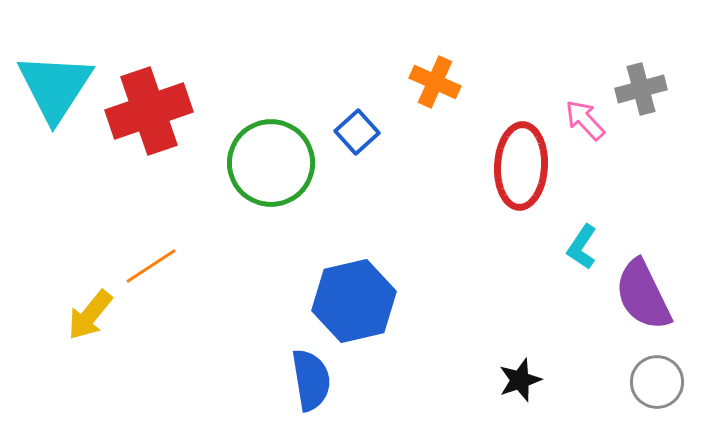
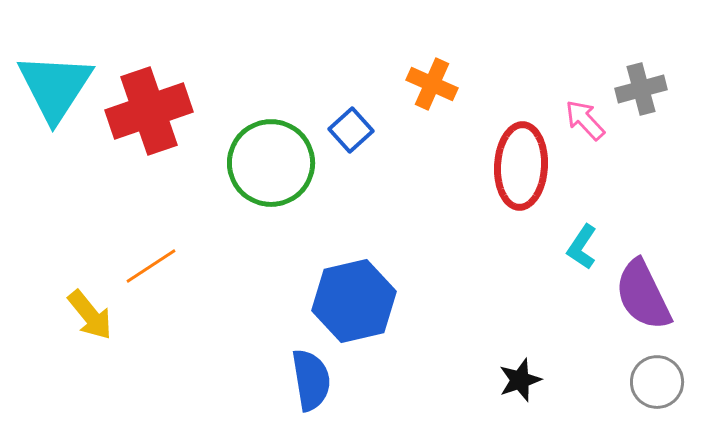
orange cross: moved 3 px left, 2 px down
blue square: moved 6 px left, 2 px up
yellow arrow: rotated 78 degrees counterclockwise
